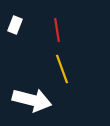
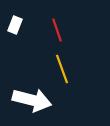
red line: rotated 10 degrees counterclockwise
